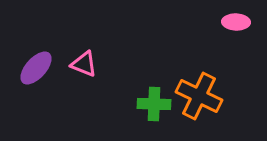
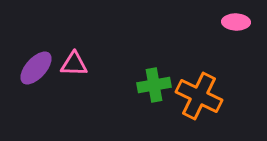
pink triangle: moved 10 px left; rotated 20 degrees counterclockwise
green cross: moved 19 px up; rotated 12 degrees counterclockwise
